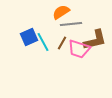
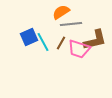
brown line: moved 1 px left
